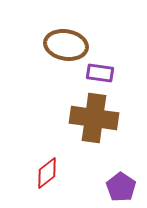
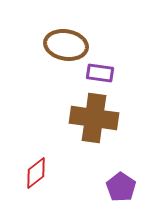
red diamond: moved 11 px left
